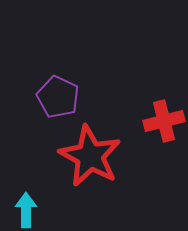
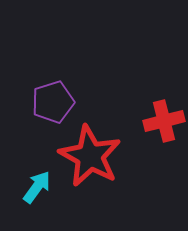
purple pentagon: moved 5 px left, 5 px down; rotated 30 degrees clockwise
cyan arrow: moved 11 px right, 23 px up; rotated 36 degrees clockwise
